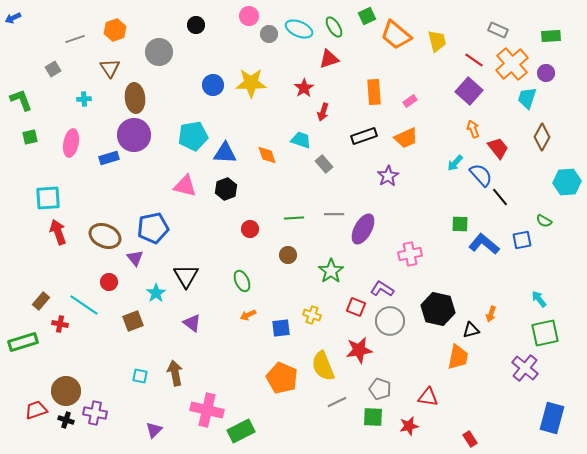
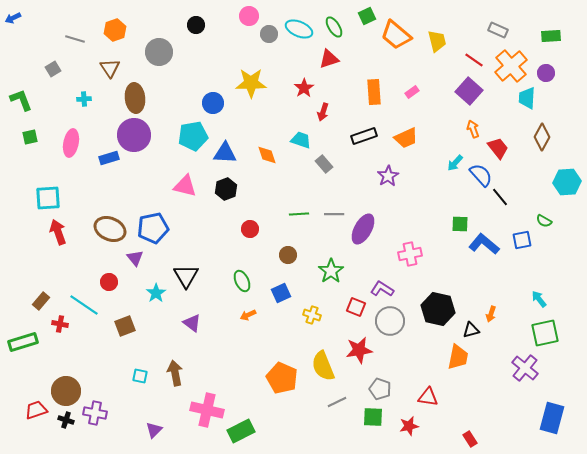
gray line at (75, 39): rotated 36 degrees clockwise
orange cross at (512, 64): moved 1 px left, 2 px down
blue circle at (213, 85): moved 18 px down
cyan trapezoid at (527, 98): rotated 15 degrees counterclockwise
pink rectangle at (410, 101): moved 2 px right, 9 px up
green line at (294, 218): moved 5 px right, 4 px up
brown ellipse at (105, 236): moved 5 px right, 7 px up
brown square at (133, 321): moved 8 px left, 5 px down
blue square at (281, 328): moved 35 px up; rotated 18 degrees counterclockwise
